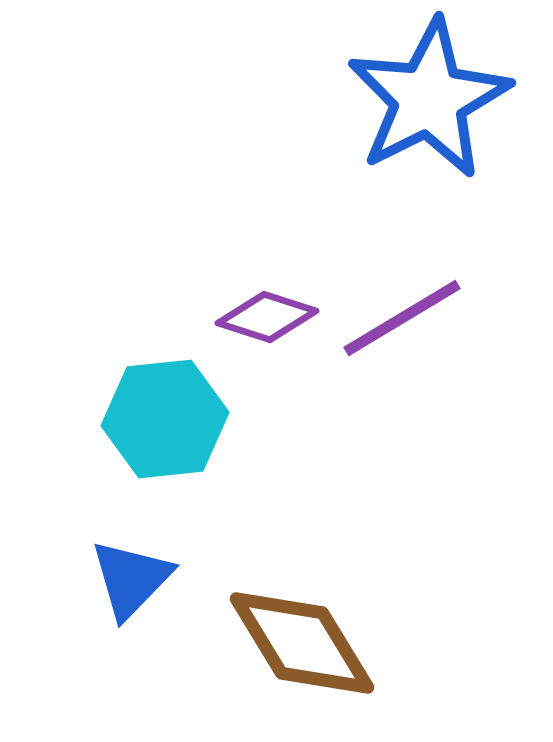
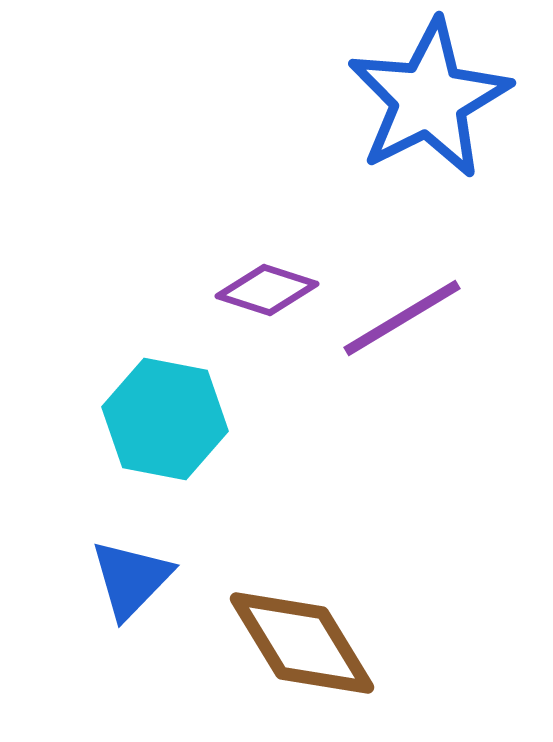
purple diamond: moved 27 px up
cyan hexagon: rotated 17 degrees clockwise
